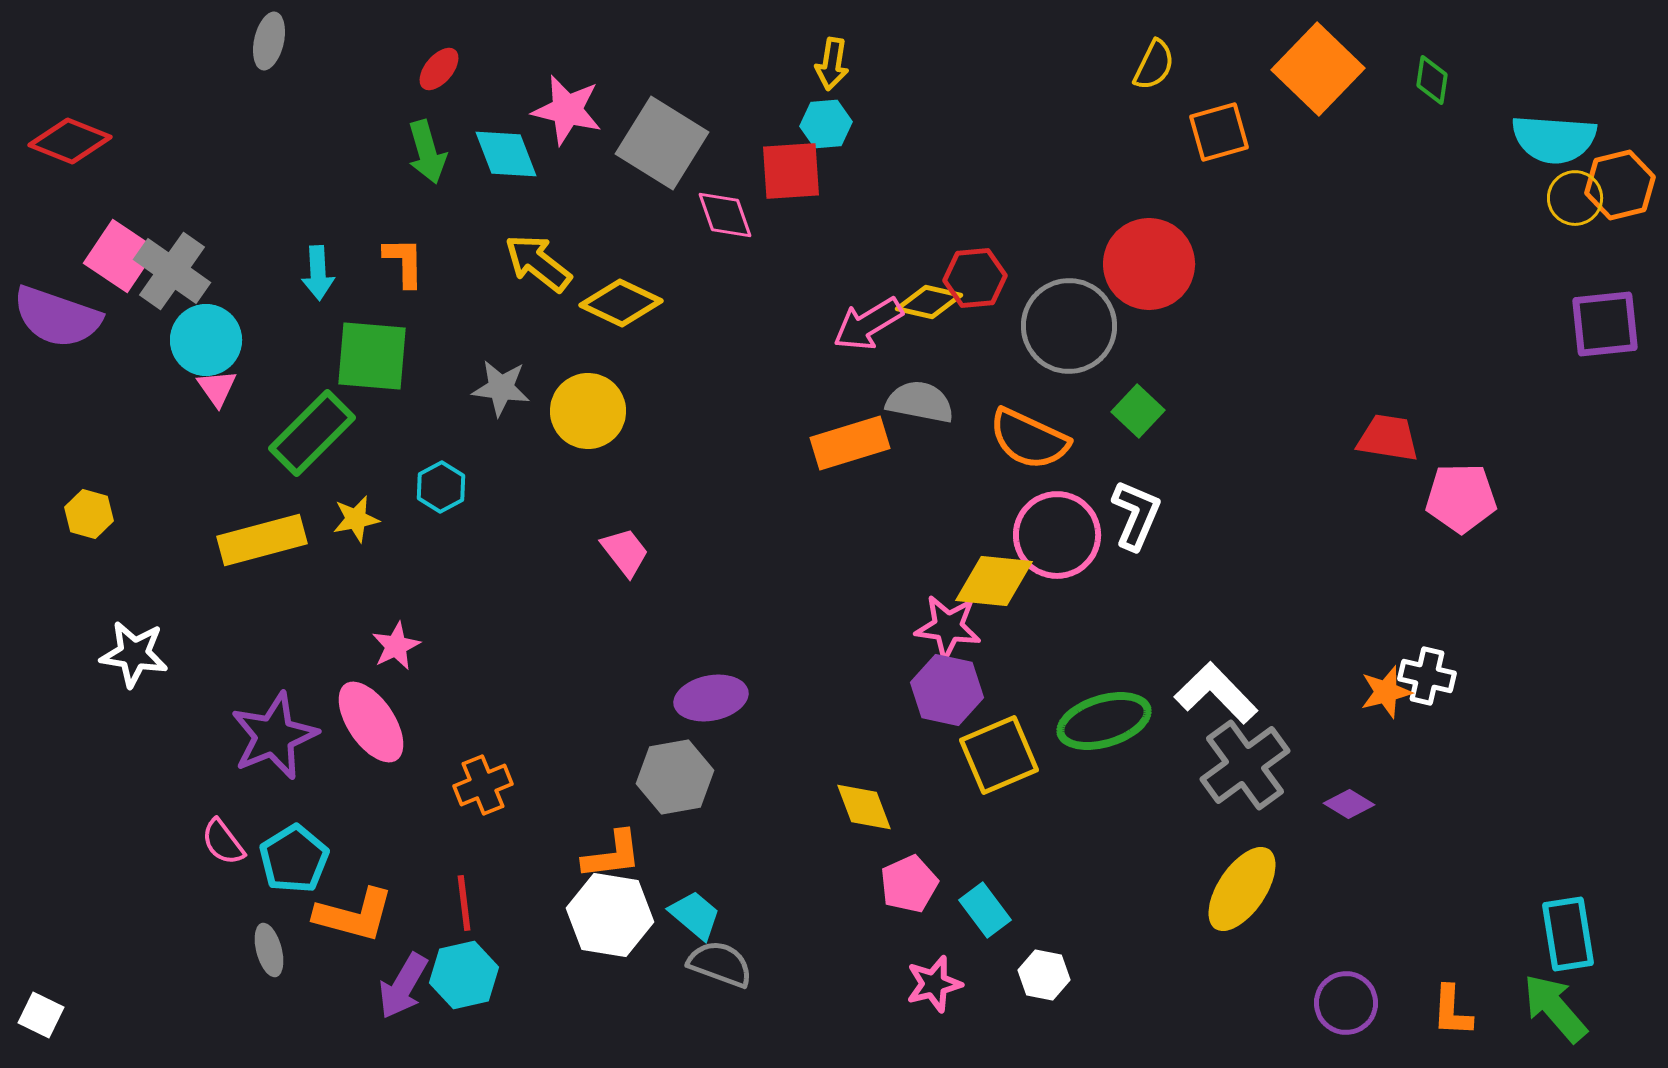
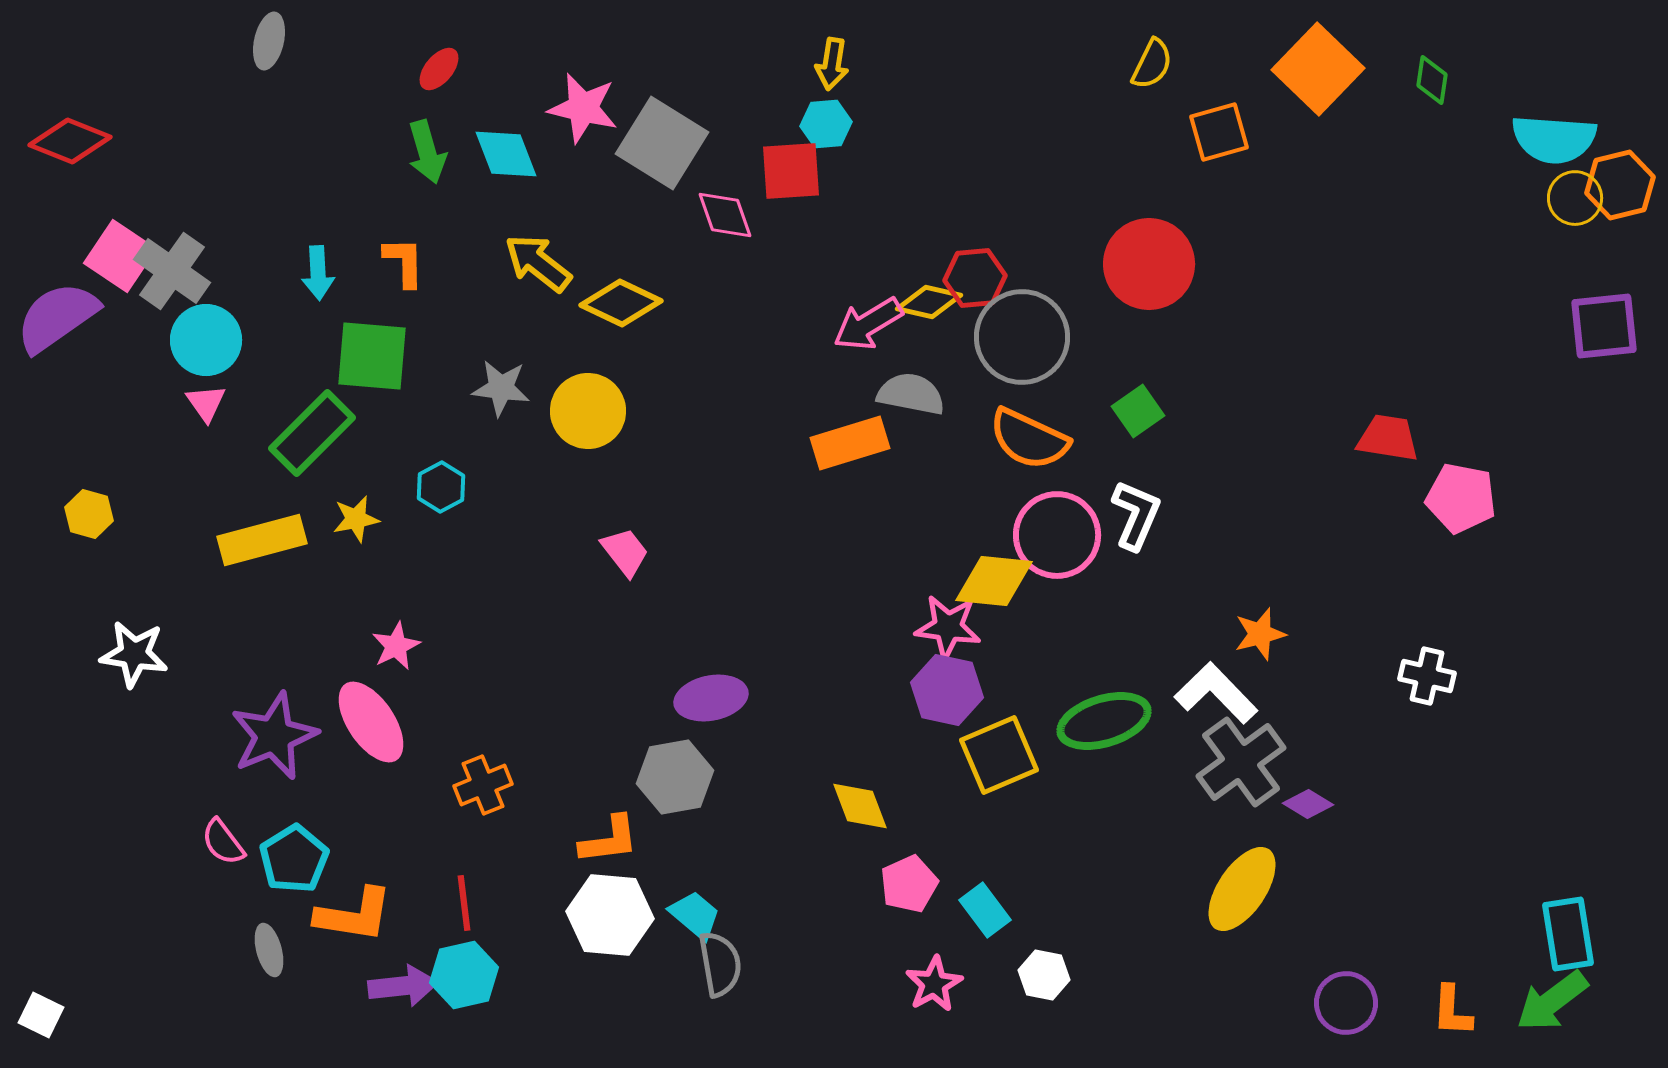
yellow semicircle at (1154, 65): moved 2 px left, 1 px up
pink star at (567, 110): moved 16 px right, 2 px up
purple semicircle at (57, 317): rotated 126 degrees clockwise
purple square at (1605, 324): moved 1 px left, 2 px down
gray circle at (1069, 326): moved 47 px left, 11 px down
pink triangle at (217, 388): moved 11 px left, 15 px down
gray semicircle at (920, 402): moved 9 px left, 8 px up
green square at (1138, 411): rotated 12 degrees clockwise
pink pentagon at (1461, 498): rotated 12 degrees clockwise
orange star at (1386, 692): moved 126 px left, 58 px up
gray cross at (1245, 765): moved 4 px left, 3 px up
purple diamond at (1349, 804): moved 41 px left
yellow diamond at (864, 807): moved 4 px left, 1 px up
orange L-shape at (612, 855): moved 3 px left, 15 px up
orange L-shape at (354, 915): rotated 6 degrees counterclockwise
white hexagon at (610, 915): rotated 4 degrees counterclockwise
gray semicircle at (720, 964): rotated 60 degrees clockwise
pink star at (934, 984): rotated 14 degrees counterclockwise
purple arrow at (403, 986): rotated 126 degrees counterclockwise
green arrow at (1555, 1008): moved 3 px left, 7 px up; rotated 86 degrees counterclockwise
